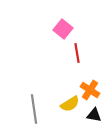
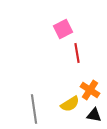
pink square: rotated 24 degrees clockwise
